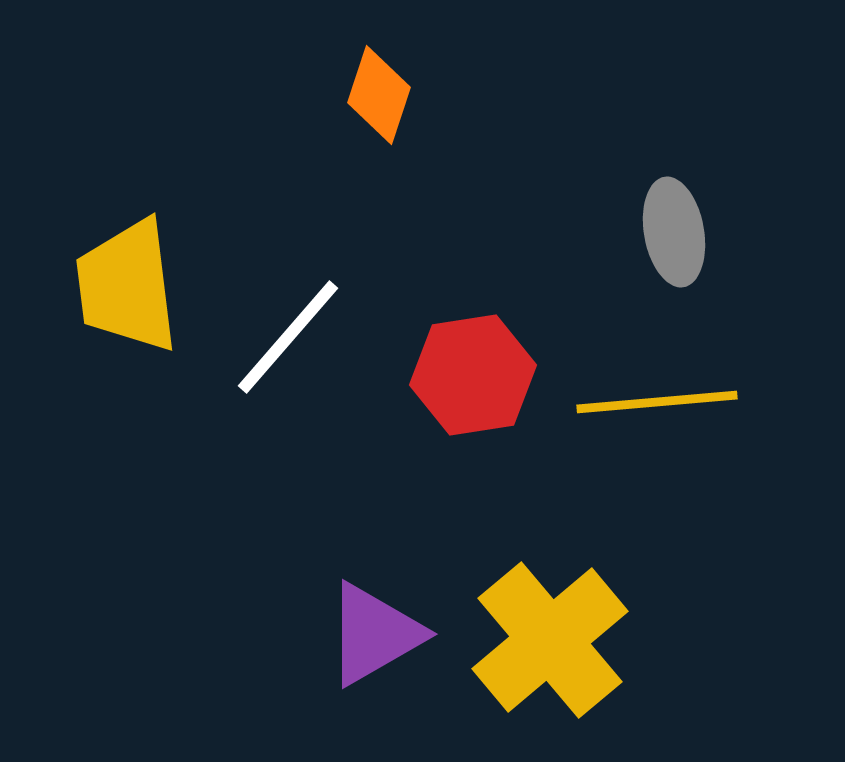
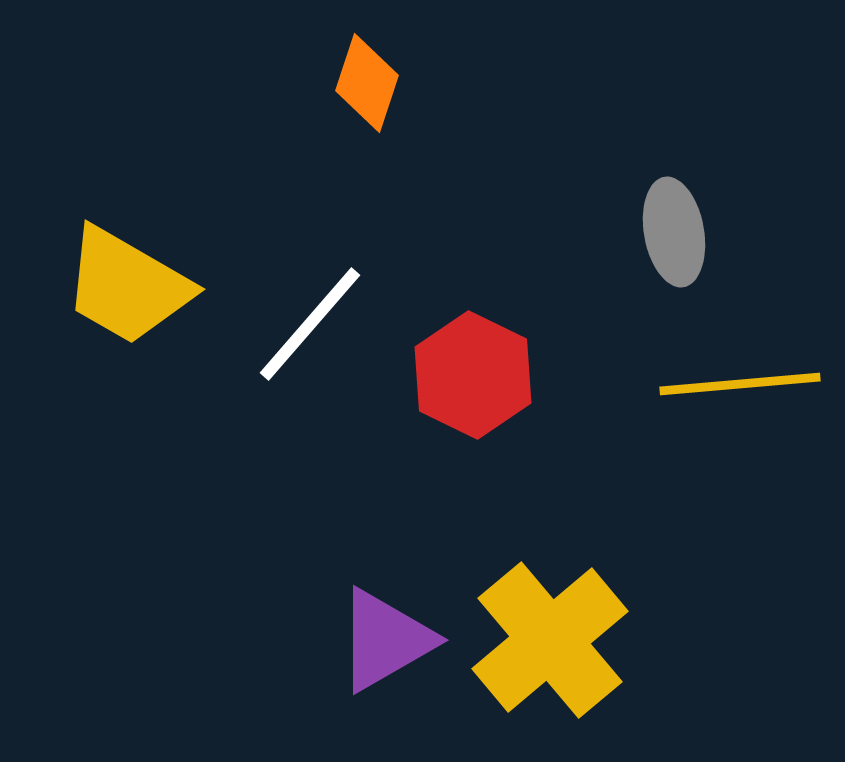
orange diamond: moved 12 px left, 12 px up
yellow trapezoid: rotated 53 degrees counterclockwise
white line: moved 22 px right, 13 px up
red hexagon: rotated 25 degrees counterclockwise
yellow line: moved 83 px right, 18 px up
purple triangle: moved 11 px right, 6 px down
